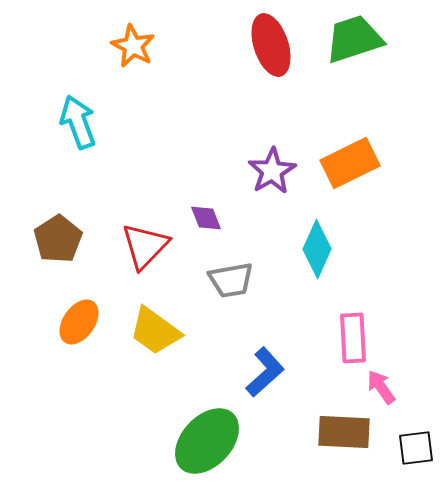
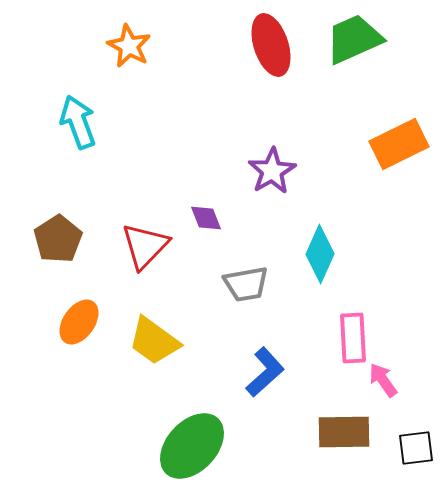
green trapezoid: rotated 6 degrees counterclockwise
orange star: moved 4 px left
orange rectangle: moved 49 px right, 19 px up
cyan diamond: moved 3 px right, 5 px down
gray trapezoid: moved 15 px right, 4 px down
yellow trapezoid: moved 1 px left, 10 px down
pink arrow: moved 2 px right, 7 px up
brown rectangle: rotated 4 degrees counterclockwise
green ellipse: moved 15 px left, 5 px down
